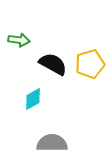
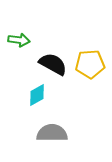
yellow pentagon: rotated 12 degrees clockwise
cyan diamond: moved 4 px right, 4 px up
gray semicircle: moved 10 px up
